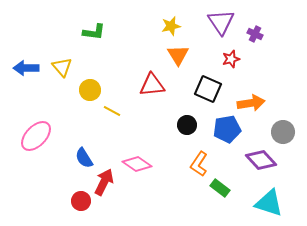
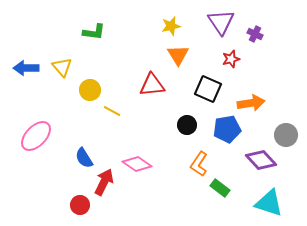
gray circle: moved 3 px right, 3 px down
red circle: moved 1 px left, 4 px down
